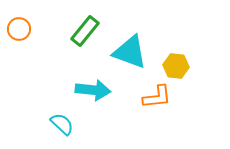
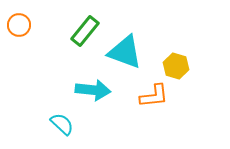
orange circle: moved 4 px up
cyan triangle: moved 5 px left
yellow hexagon: rotated 10 degrees clockwise
orange L-shape: moved 3 px left, 1 px up
